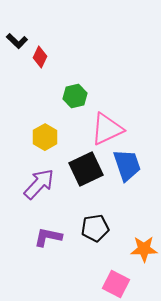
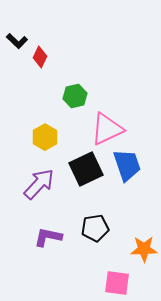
pink square: moved 1 px right, 1 px up; rotated 20 degrees counterclockwise
